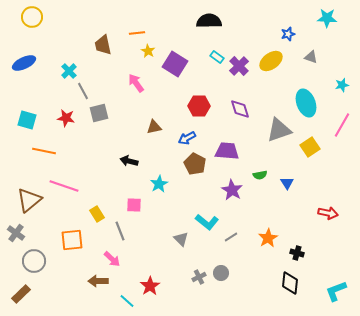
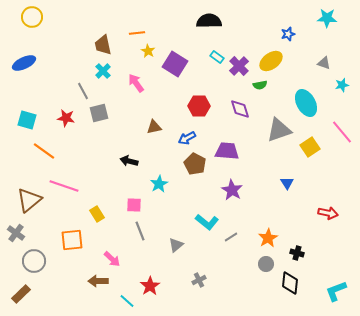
gray triangle at (311, 57): moved 13 px right, 6 px down
cyan cross at (69, 71): moved 34 px right
cyan ellipse at (306, 103): rotated 8 degrees counterclockwise
pink line at (342, 125): moved 7 px down; rotated 70 degrees counterclockwise
orange line at (44, 151): rotated 25 degrees clockwise
green semicircle at (260, 175): moved 90 px up
gray line at (120, 231): moved 20 px right
gray triangle at (181, 239): moved 5 px left, 6 px down; rotated 35 degrees clockwise
gray circle at (221, 273): moved 45 px right, 9 px up
gray cross at (199, 277): moved 3 px down
